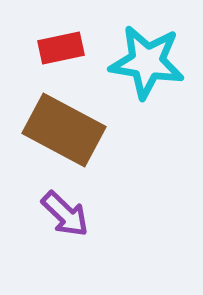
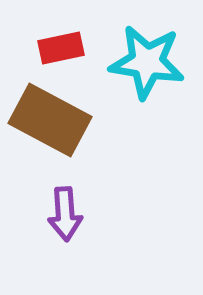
brown rectangle: moved 14 px left, 10 px up
purple arrow: rotated 42 degrees clockwise
